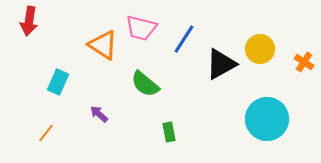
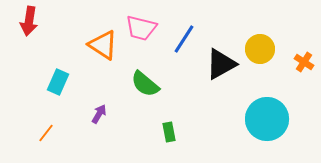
purple arrow: rotated 78 degrees clockwise
